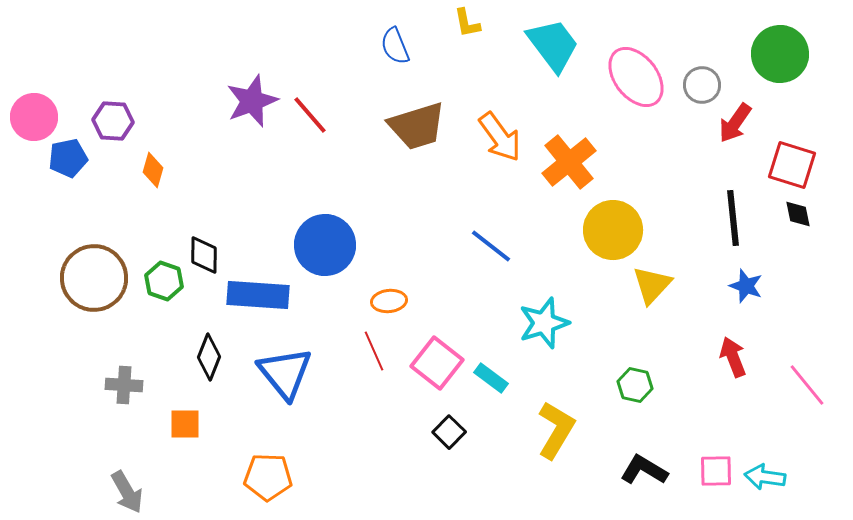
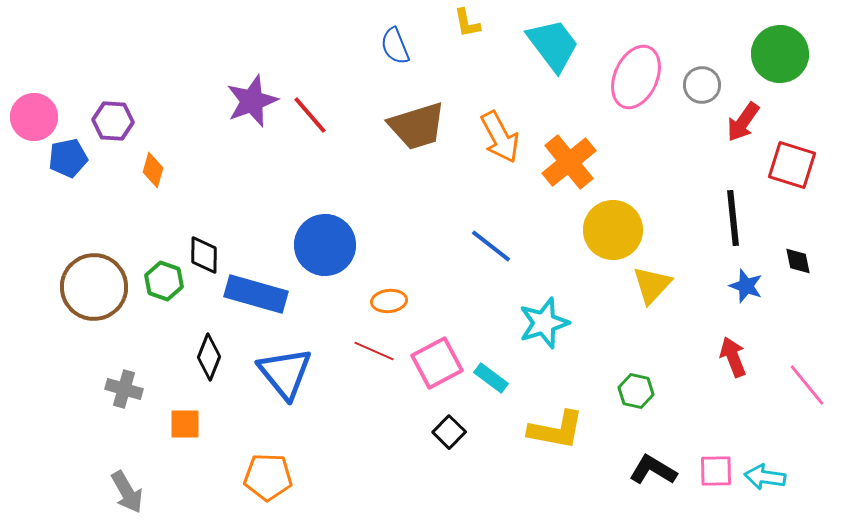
pink ellipse at (636, 77): rotated 62 degrees clockwise
red arrow at (735, 123): moved 8 px right, 1 px up
orange arrow at (500, 137): rotated 8 degrees clockwise
black diamond at (798, 214): moved 47 px down
brown circle at (94, 278): moved 9 px down
blue rectangle at (258, 295): moved 2 px left, 1 px up; rotated 12 degrees clockwise
red line at (374, 351): rotated 42 degrees counterclockwise
pink square at (437, 363): rotated 24 degrees clockwise
gray cross at (124, 385): moved 4 px down; rotated 12 degrees clockwise
green hexagon at (635, 385): moved 1 px right, 6 px down
yellow L-shape at (556, 430): rotated 70 degrees clockwise
black L-shape at (644, 470): moved 9 px right
